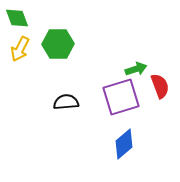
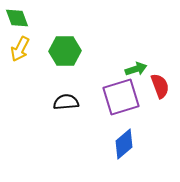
green hexagon: moved 7 px right, 7 px down
